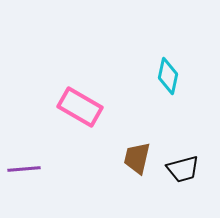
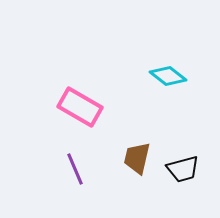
cyan diamond: rotated 63 degrees counterclockwise
purple line: moved 51 px right; rotated 72 degrees clockwise
